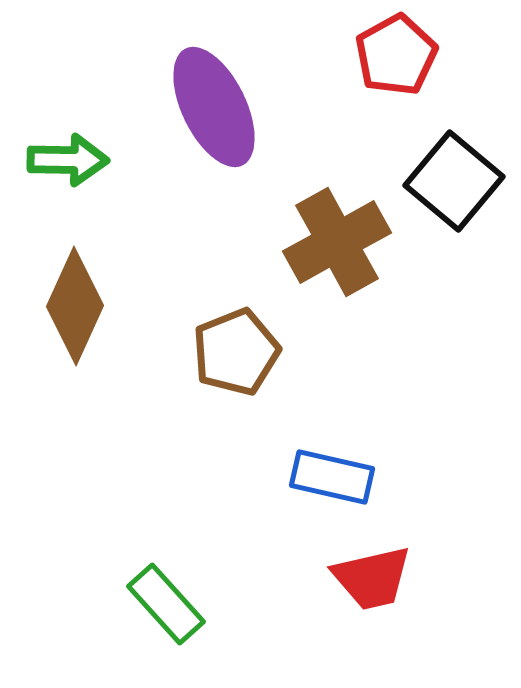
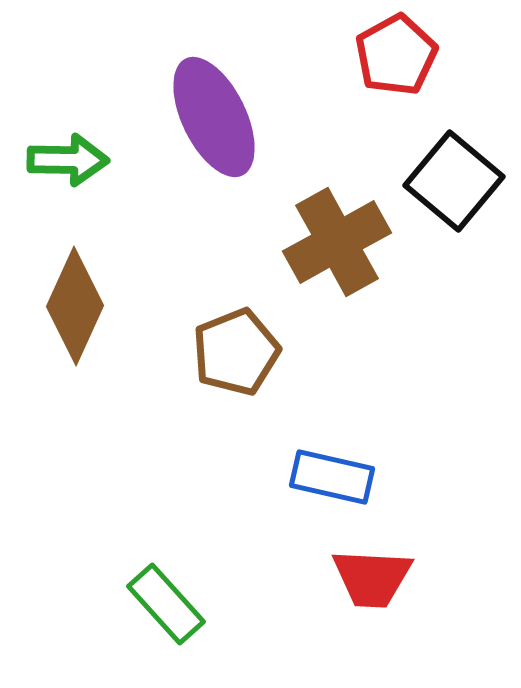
purple ellipse: moved 10 px down
red trapezoid: rotated 16 degrees clockwise
